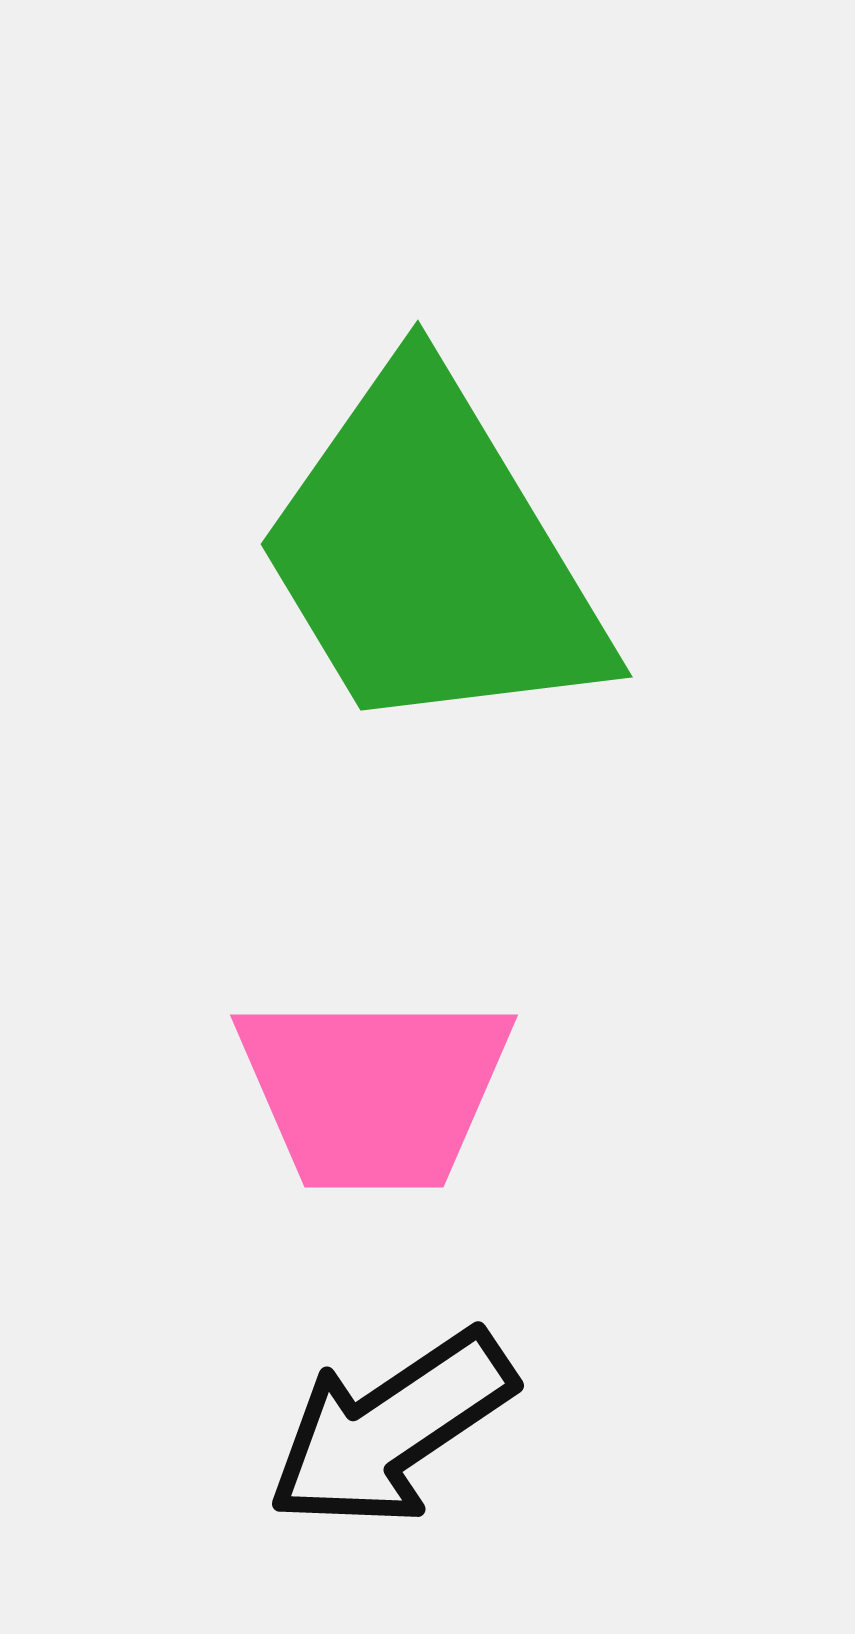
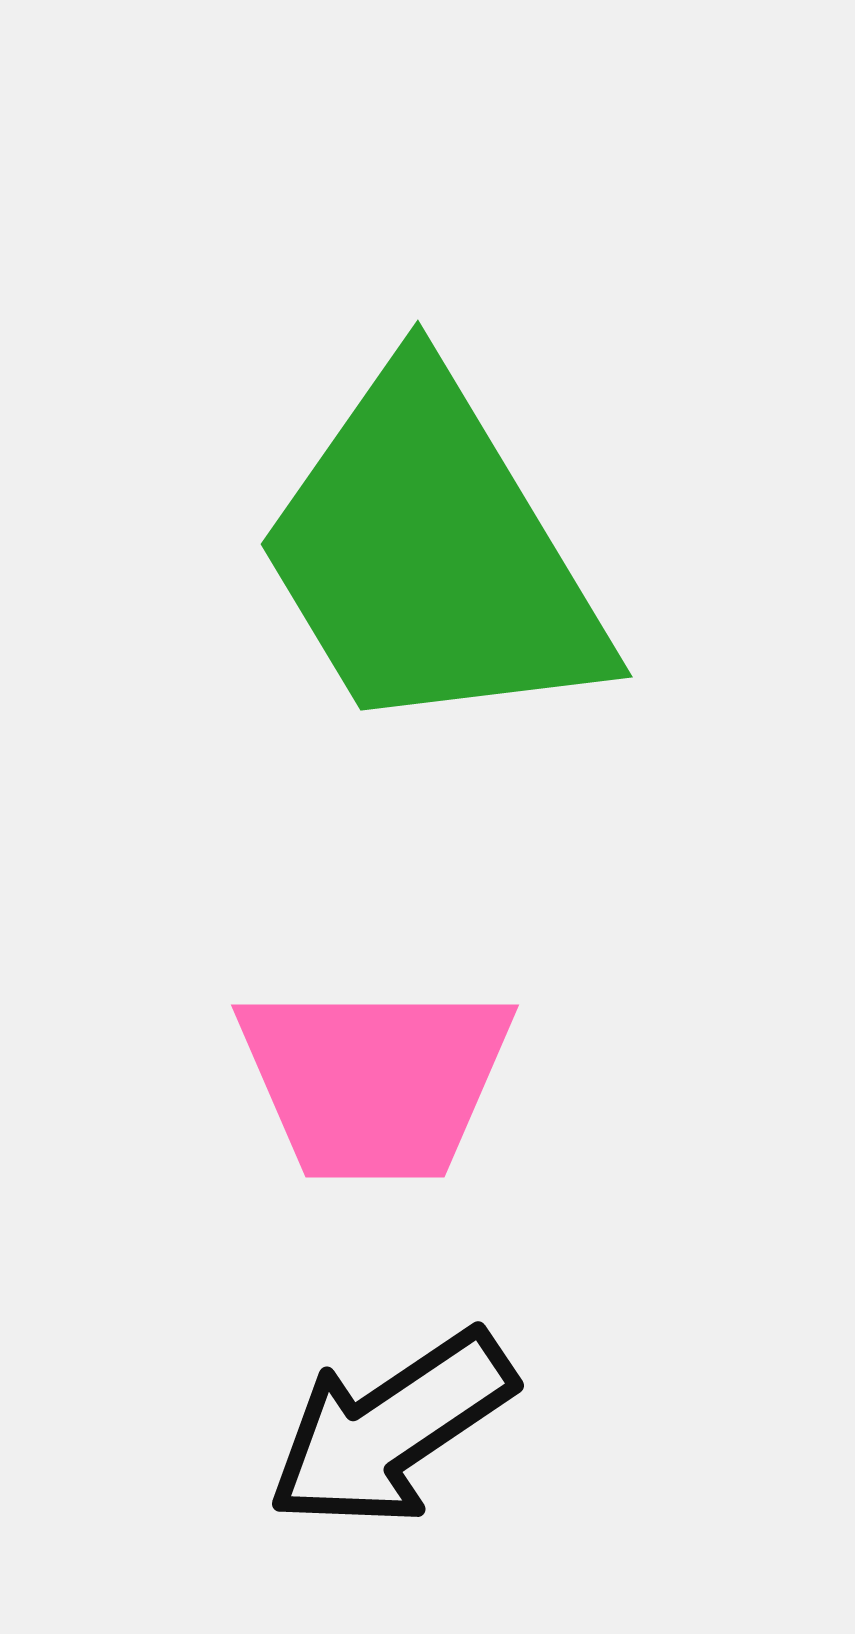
pink trapezoid: moved 1 px right, 10 px up
